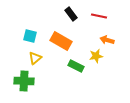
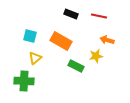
black rectangle: rotated 32 degrees counterclockwise
